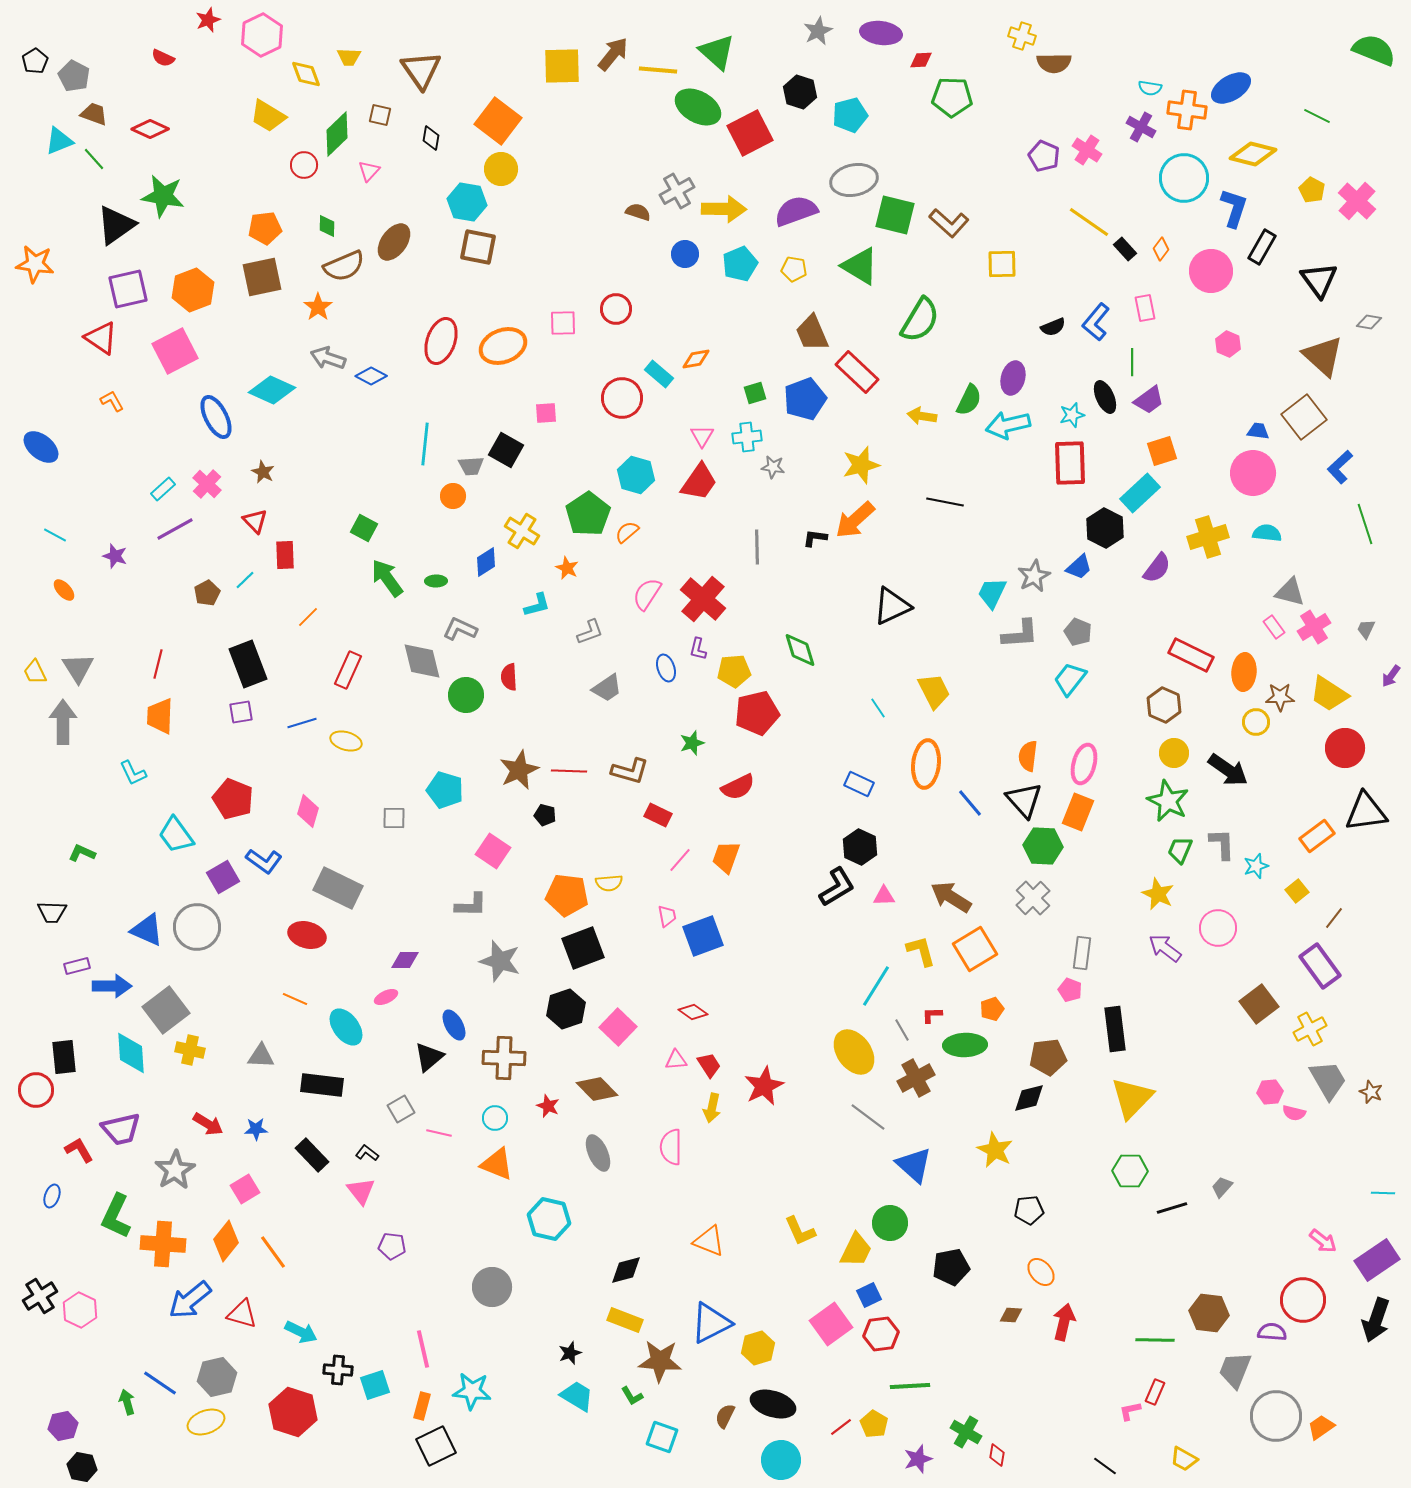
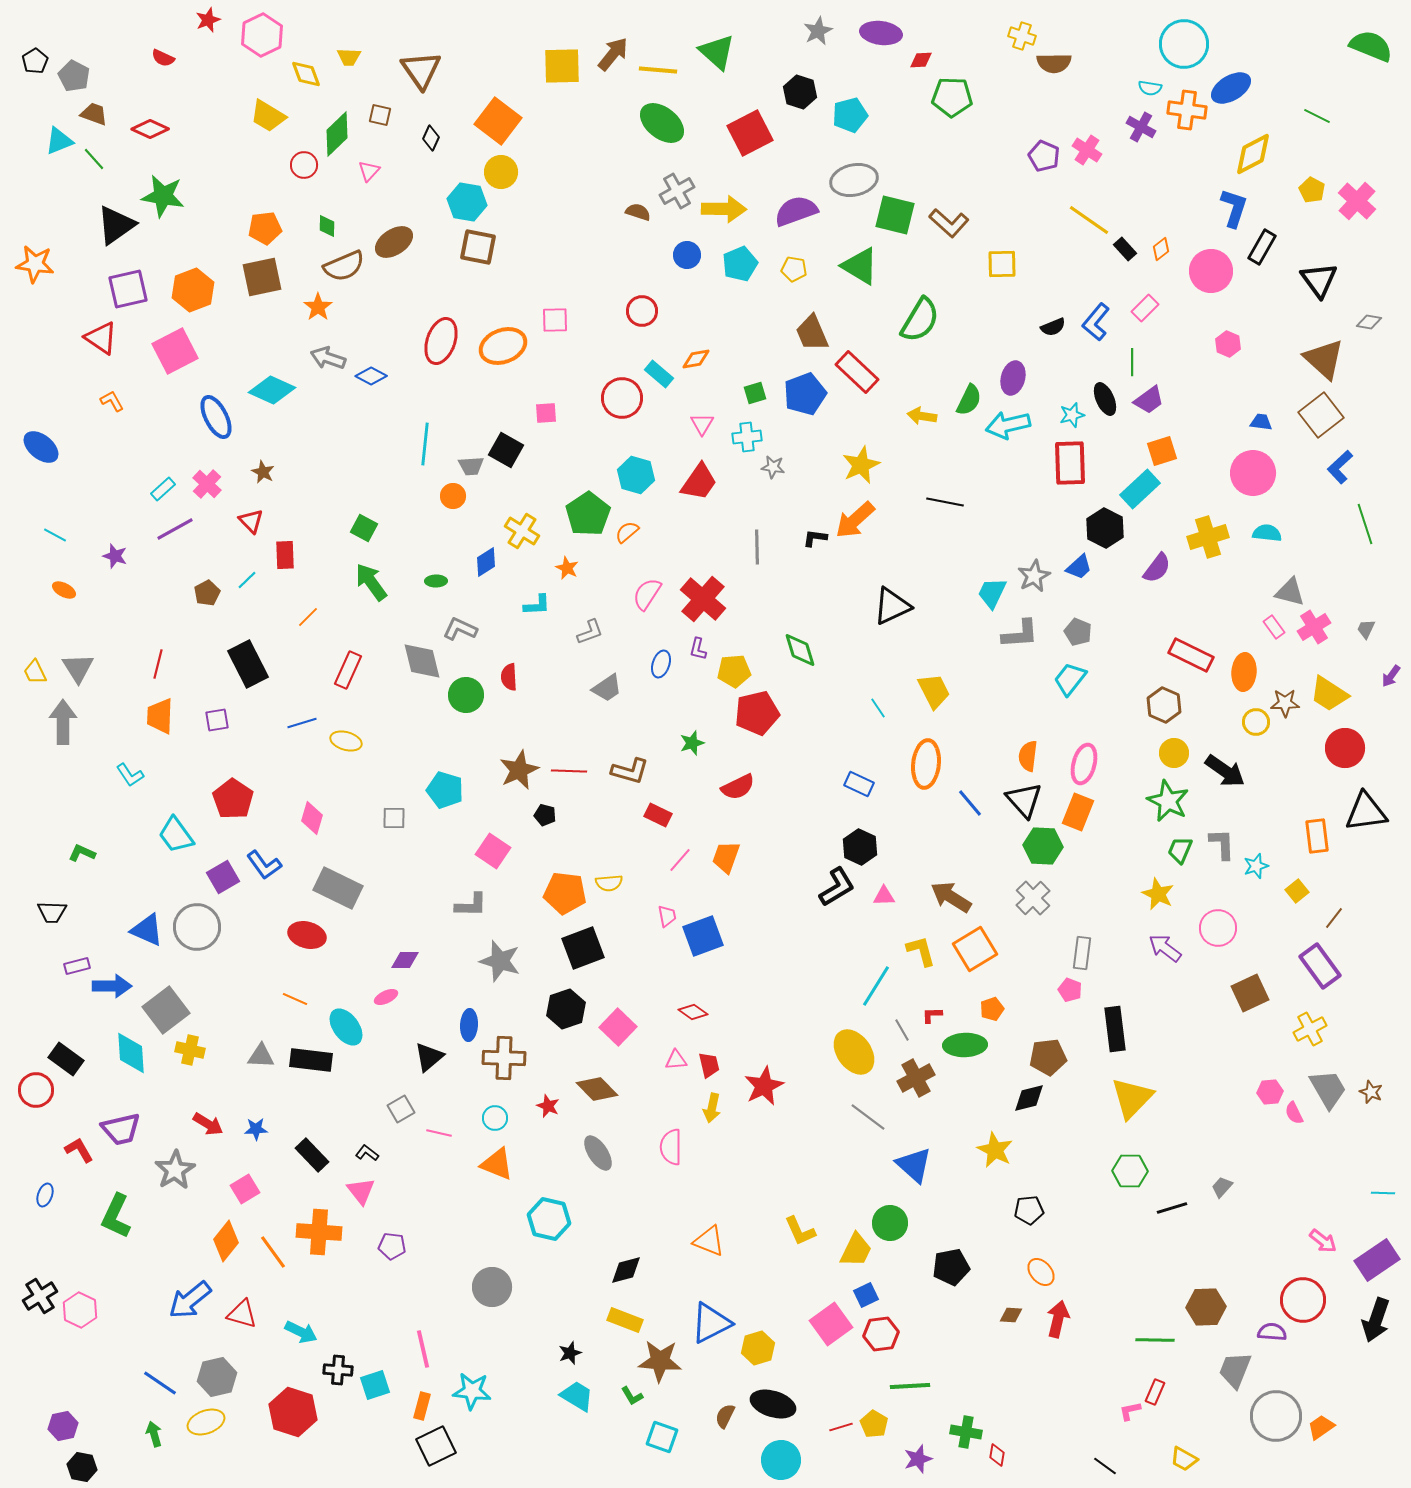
green semicircle at (1374, 50): moved 3 px left, 4 px up
green ellipse at (698, 107): moved 36 px left, 16 px down; rotated 9 degrees clockwise
black diamond at (431, 138): rotated 15 degrees clockwise
yellow diamond at (1253, 154): rotated 42 degrees counterclockwise
yellow circle at (501, 169): moved 3 px down
cyan circle at (1184, 178): moved 134 px up
yellow line at (1089, 222): moved 2 px up
brown ellipse at (394, 242): rotated 21 degrees clockwise
orange diamond at (1161, 249): rotated 15 degrees clockwise
blue circle at (685, 254): moved 2 px right, 1 px down
pink rectangle at (1145, 308): rotated 56 degrees clockwise
red circle at (616, 309): moved 26 px right, 2 px down
pink square at (563, 323): moved 8 px left, 3 px up
brown triangle at (1323, 356): moved 1 px right, 3 px down
black ellipse at (1105, 397): moved 2 px down
blue pentagon at (805, 399): moved 5 px up
brown square at (1304, 417): moved 17 px right, 2 px up
blue trapezoid at (1258, 431): moved 3 px right, 9 px up
pink triangle at (702, 436): moved 12 px up
yellow star at (861, 465): rotated 9 degrees counterclockwise
cyan rectangle at (1140, 493): moved 4 px up
red triangle at (255, 521): moved 4 px left
green arrow at (387, 578): moved 16 px left, 4 px down
cyan line at (245, 580): moved 2 px right
orange ellipse at (64, 590): rotated 20 degrees counterclockwise
cyan L-shape at (537, 605): rotated 12 degrees clockwise
black rectangle at (248, 664): rotated 6 degrees counterclockwise
blue ellipse at (666, 668): moved 5 px left, 4 px up; rotated 36 degrees clockwise
brown star at (1280, 697): moved 5 px right, 6 px down
purple square at (241, 712): moved 24 px left, 8 px down
black arrow at (1228, 770): moved 3 px left, 1 px down
cyan L-shape at (133, 773): moved 3 px left, 2 px down; rotated 8 degrees counterclockwise
red pentagon at (233, 799): rotated 12 degrees clockwise
pink diamond at (308, 811): moved 4 px right, 7 px down
orange rectangle at (1317, 836): rotated 60 degrees counterclockwise
blue L-shape at (264, 861): moved 4 px down; rotated 18 degrees clockwise
orange pentagon at (567, 895): moved 2 px left, 2 px up
brown square at (1259, 1004): moved 9 px left, 11 px up; rotated 12 degrees clockwise
blue ellipse at (454, 1025): moved 15 px right; rotated 32 degrees clockwise
black rectangle at (64, 1057): moved 2 px right, 2 px down; rotated 48 degrees counterclockwise
red trapezoid at (709, 1065): rotated 20 degrees clockwise
gray trapezoid at (1328, 1080): moved 9 px down
black rectangle at (322, 1085): moved 11 px left, 25 px up
pink semicircle at (1294, 1113): rotated 50 degrees clockwise
gray ellipse at (598, 1153): rotated 9 degrees counterclockwise
blue ellipse at (52, 1196): moved 7 px left, 1 px up
orange cross at (163, 1244): moved 156 px right, 12 px up
blue square at (869, 1295): moved 3 px left
brown hexagon at (1209, 1313): moved 3 px left, 6 px up; rotated 9 degrees counterclockwise
red arrow at (1064, 1322): moved 6 px left, 3 px up
green arrow at (127, 1402): moved 27 px right, 32 px down
red line at (841, 1427): rotated 20 degrees clockwise
green cross at (966, 1432): rotated 20 degrees counterclockwise
